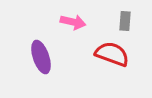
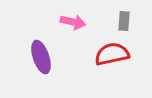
gray rectangle: moved 1 px left
red semicircle: rotated 32 degrees counterclockwise
